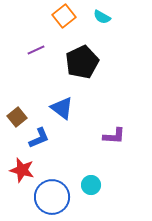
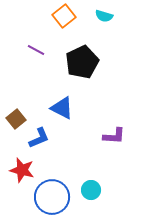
cyan semicircle: moved 2 px right, 1 px up; rotated 12 degrees counterclockwise
purple line: rotated 54 degrees clockwise
blue triangle: rotated 10 degrees counterclockwise
brown square: moved 1 px left, 2 px down
cyan circle: moved 5 px down
